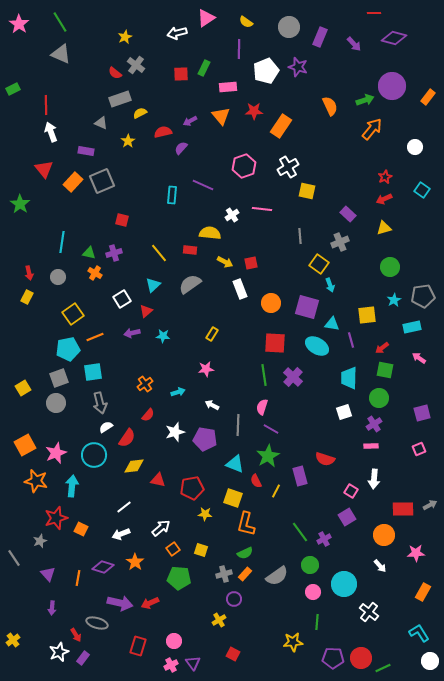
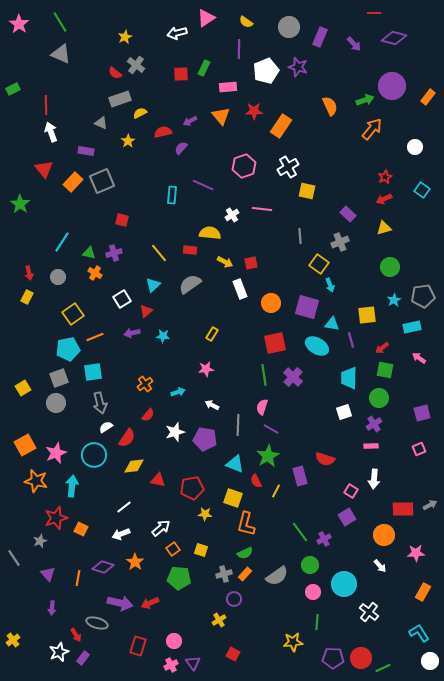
cyan line at (62, 242): rotated 25 degrees clockwise
red square at (275, 343): rotated 15 degrees counterclockwise
